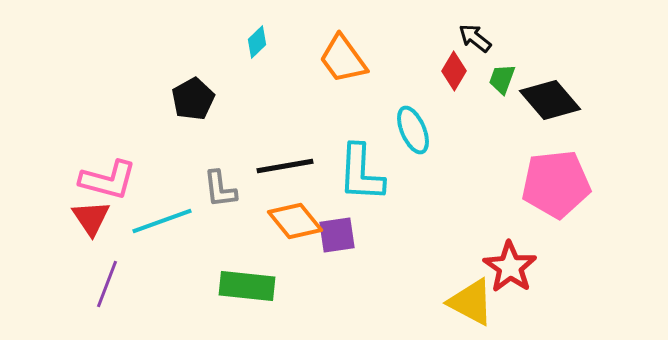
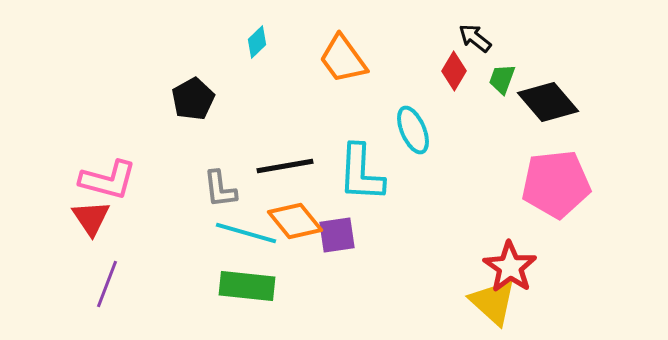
black diamond: moved 2 px left, 2 px down
cyan line: moved 84 px right, 12 px down; rotated 36 degrees clockwise
yellow triangle: moved 22 px right; rotated 14 degrees clockwise
